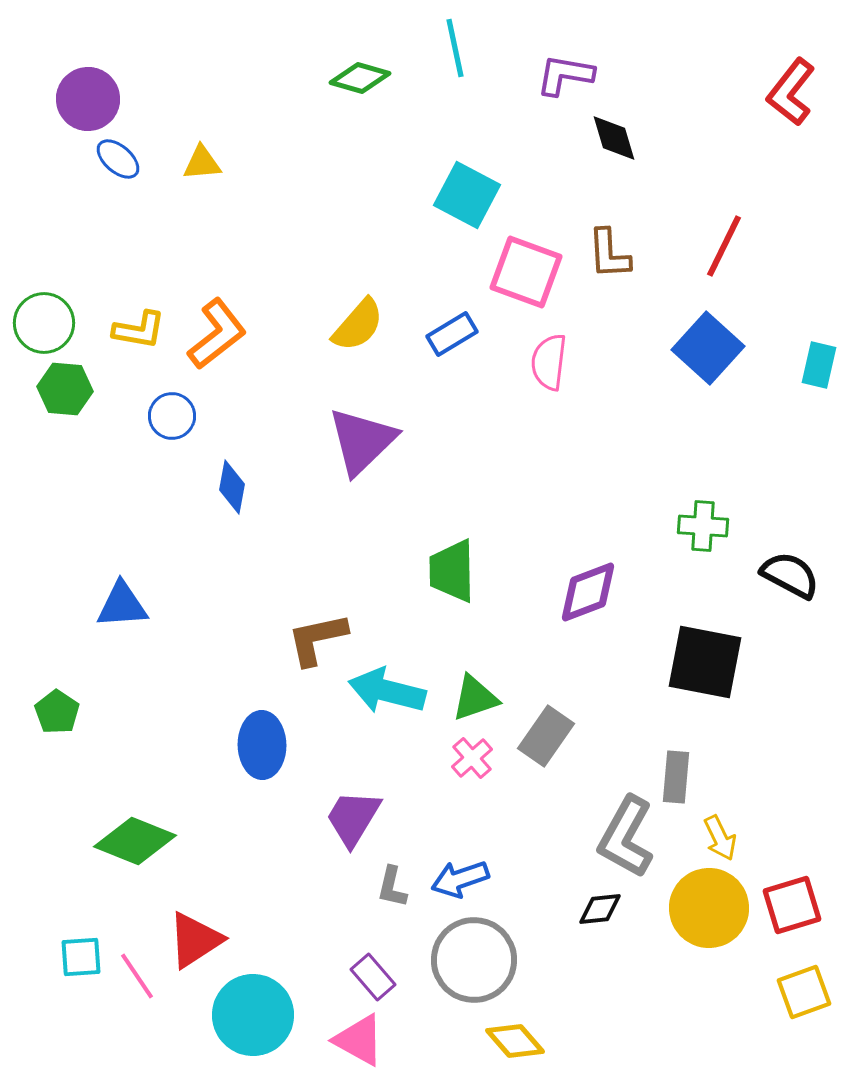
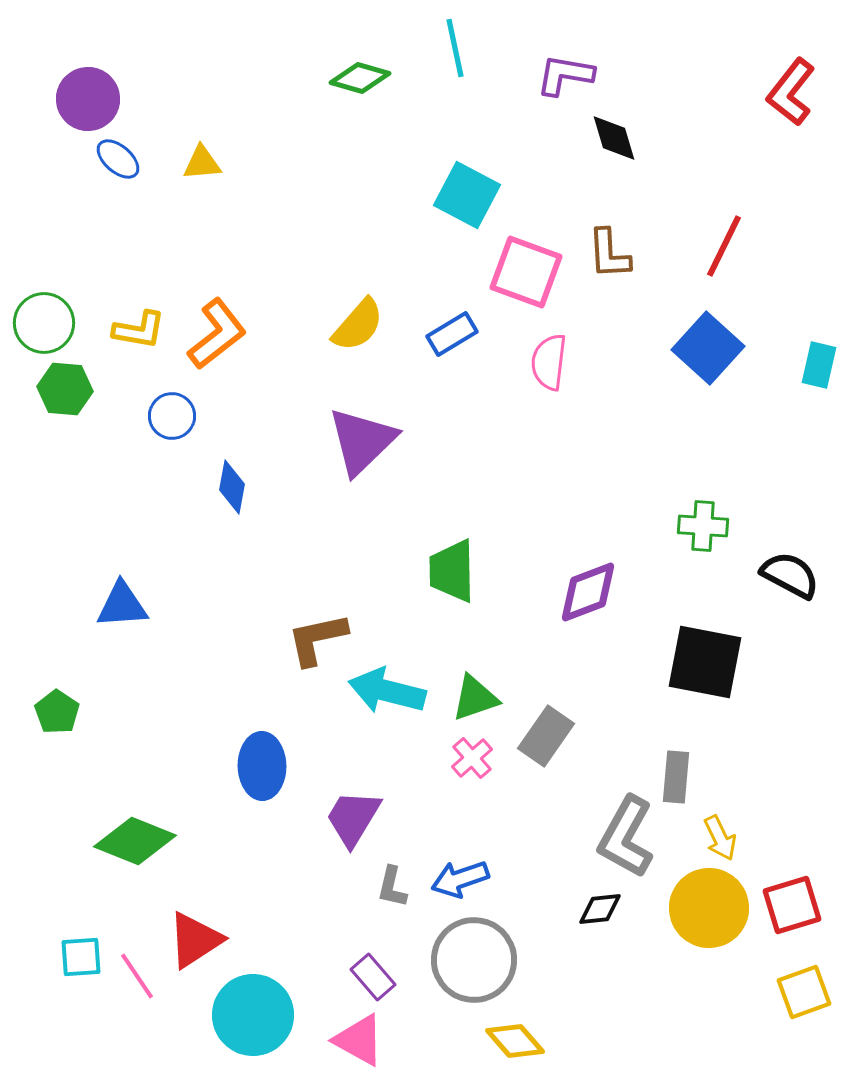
blue ellipse at (262, 745): moved 21 px down
